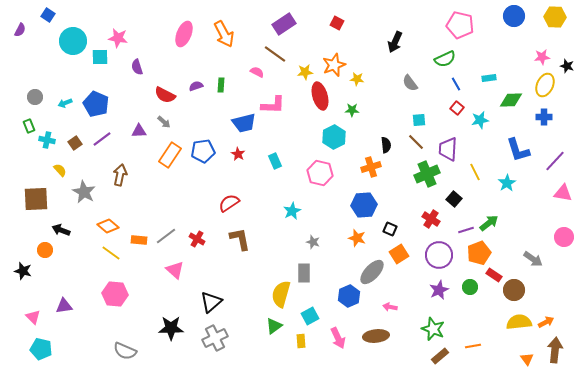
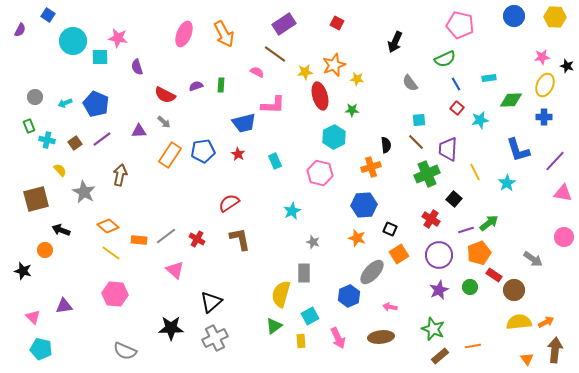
brown square at (36, 199): rotated 12 degrees counterclockwise
brown ellipse at (376, 336): moved 5 px right, 1 px down
